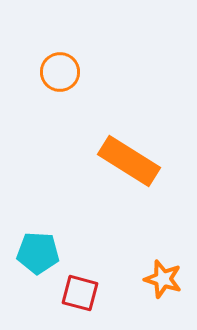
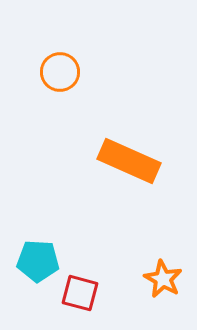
orange rectangle: rotated 8 degrees counterclockwise
cyan pentagon: moved 8 px down
orange star: rotated 12 degrees clockwise
